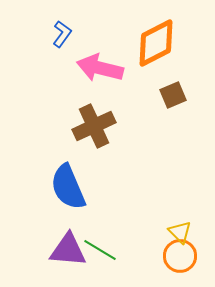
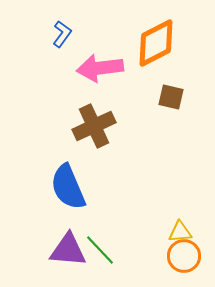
pink arrow: rotated 21 degrees counterclockwise
brown square: moved 2 px left, 2 px down; rotated 36 degrees clockwise
yellow triangle: rotated 50 degrees counterclockwise
green line: rotated 16 degrees clockwise
orange circle: moved 4 px right
